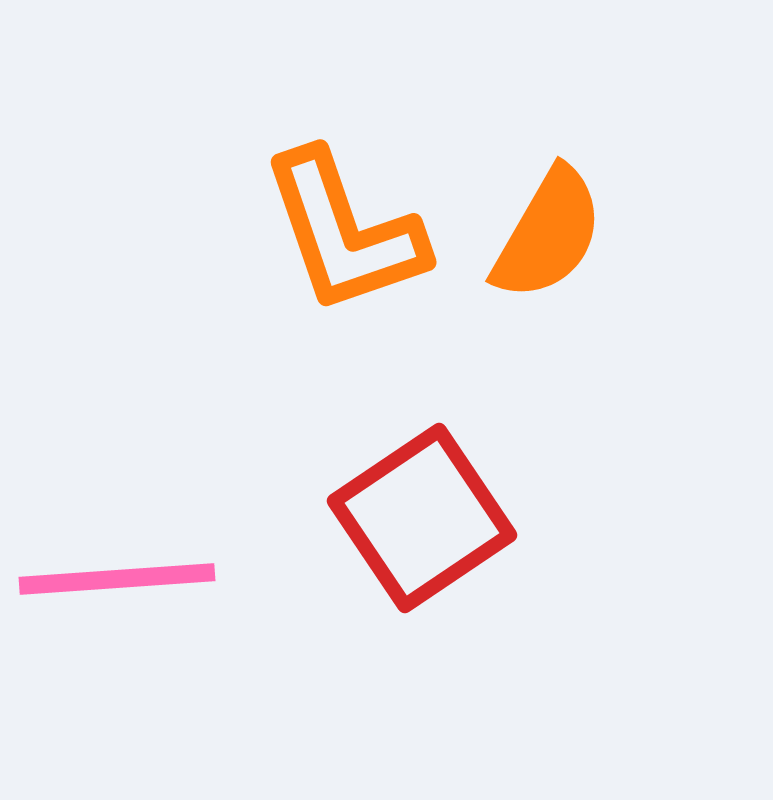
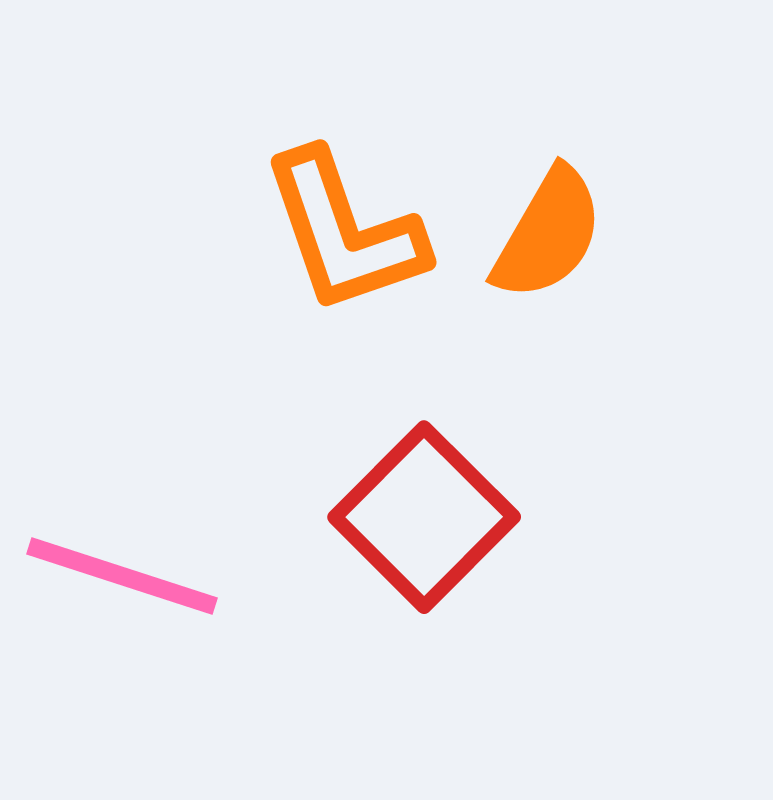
red square: moved 2 px right, 1 px up; rotated 11 degrees counterclockwise
pink line: moved 5 px right, 3 px up; rotated 22 degrees clockwise
